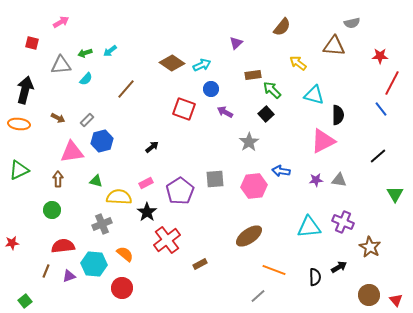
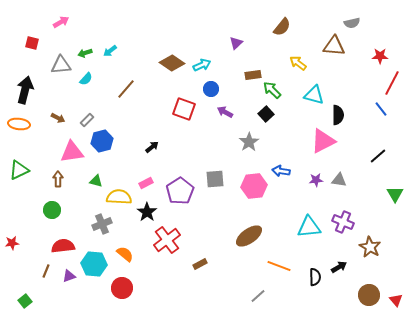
orange line at (274, 270): moved 5 px right, 4 px up
